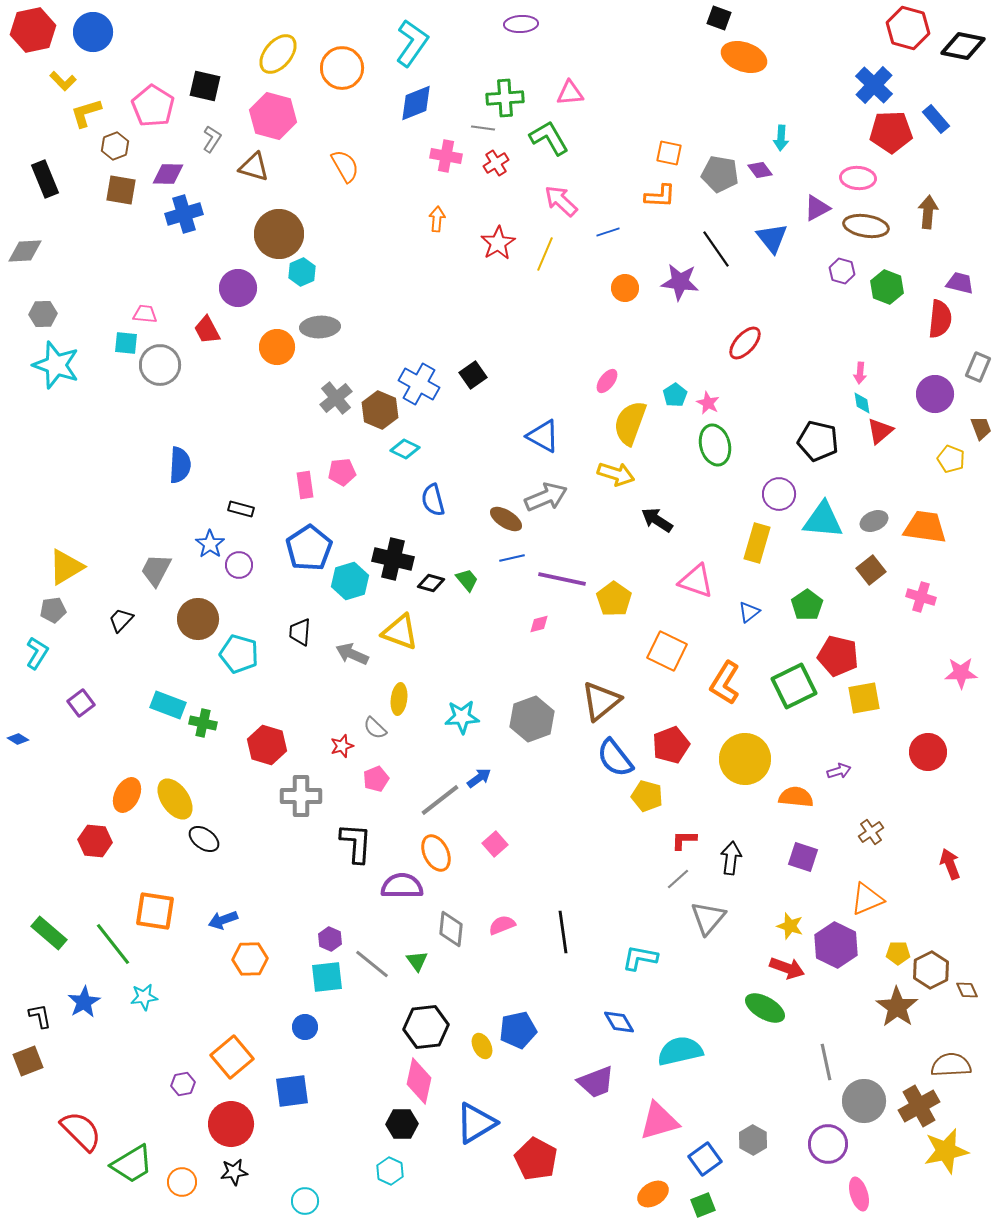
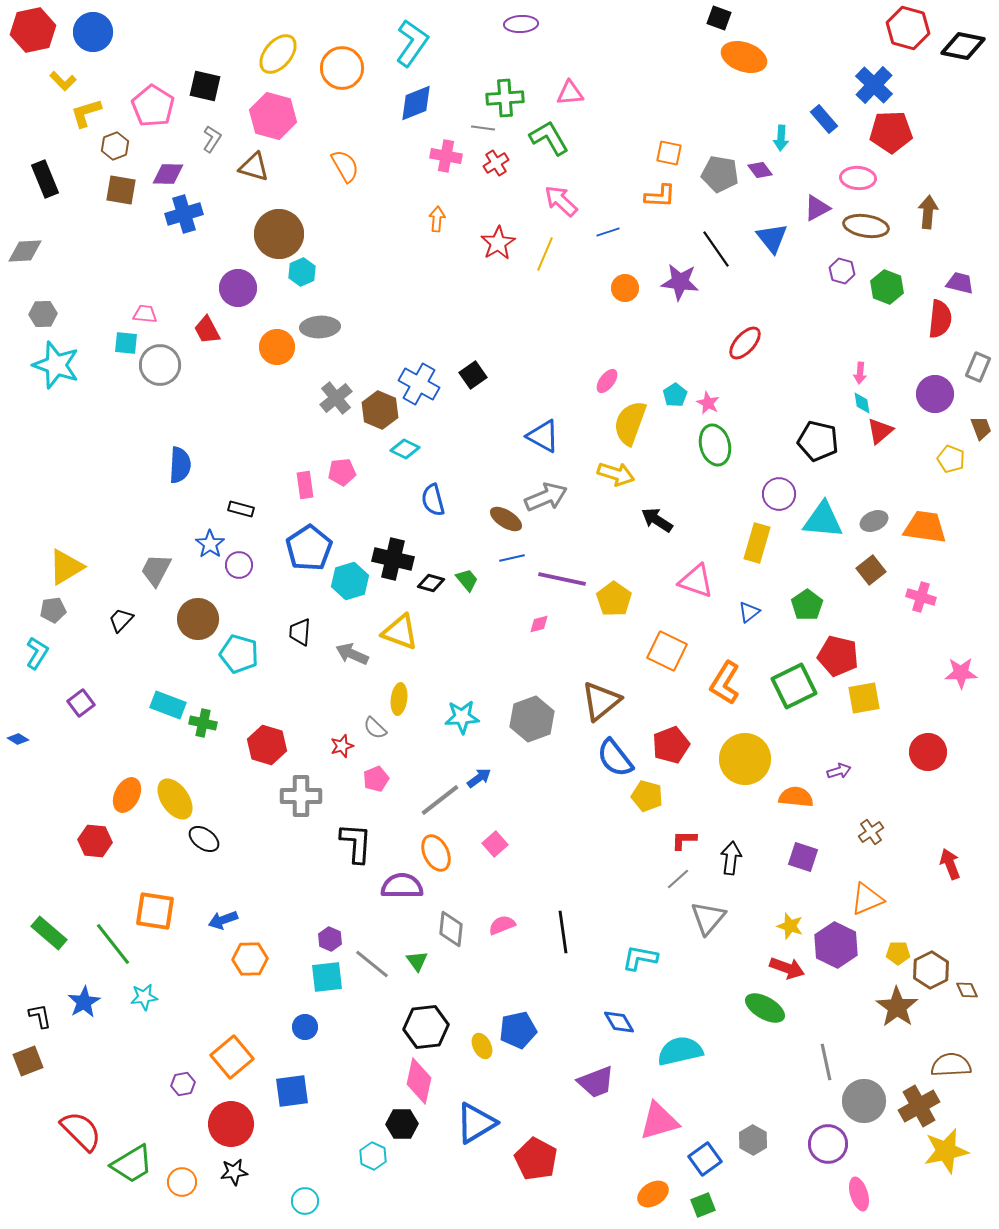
blue rectangle at (936, 119): moved 112 px left
cyan hexagon at (390, 1171): moved 17 px left, 15 px up
